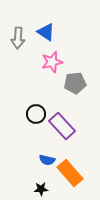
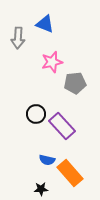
blue triangle: moved 1 px left, 8 px up; rotated 12 degrees counterclockwise
